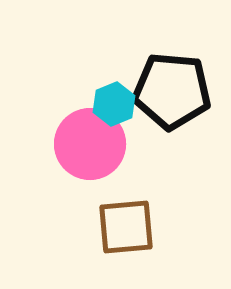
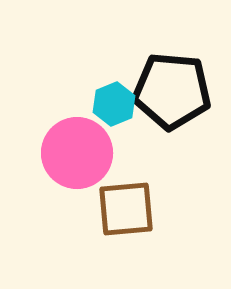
pink circle: moved 13 px left, 9 px down
brown square: moved 18 px up
